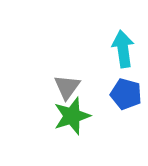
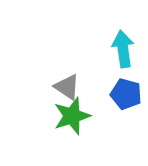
gray triangle: rotated 32 degrees counterclockwise
